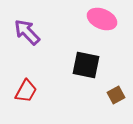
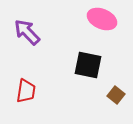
black square: moved 2 px right
red trapezoid: rotated 20 degrees counterclockwise
brown square: rotated 24 degrees counterclockwise
